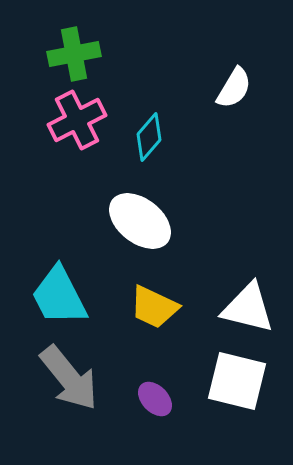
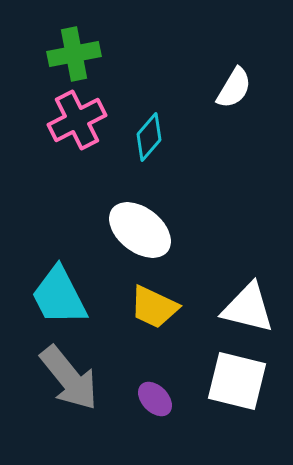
white ellipse: moved 9 px down
